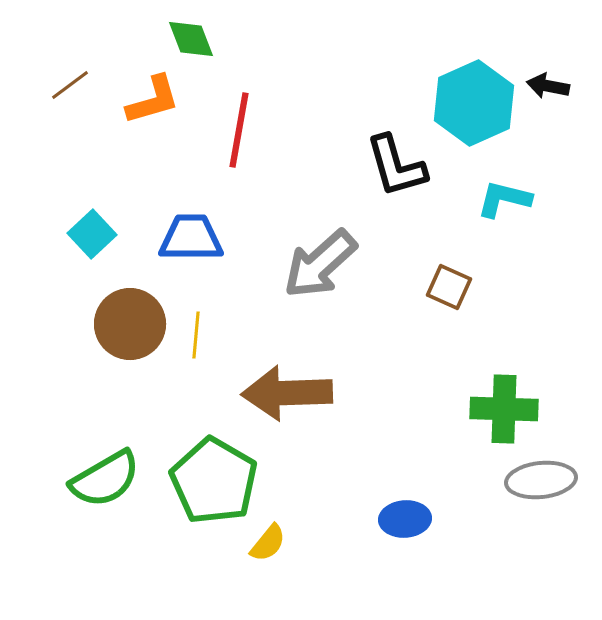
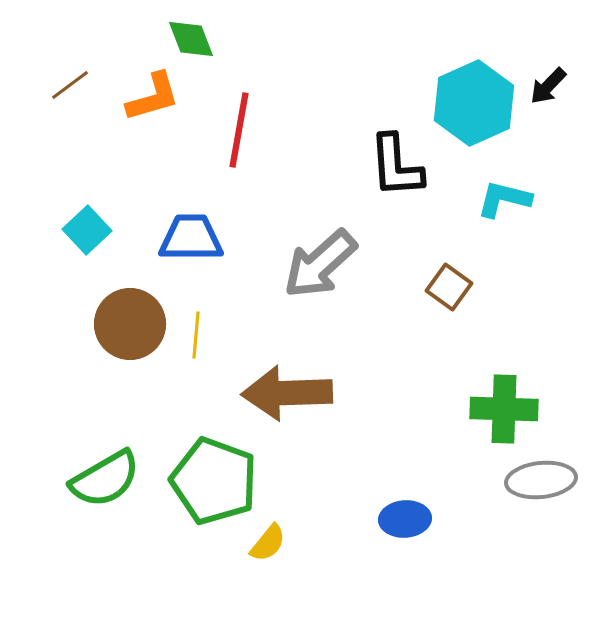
black arrow: rotated 57 degrees counterclockwise
orange L-shape: moved 3 px up
black L-shape: rotated 12 degrees clockwise
cyan square: moved 5 px left, 4 px up
brown square: rotated 12 degrees clockwise
green pentagon: rotated 10 degrees counterclockwise
